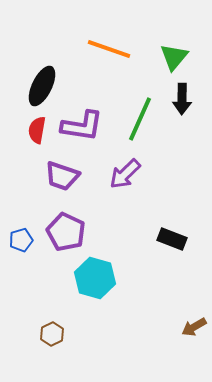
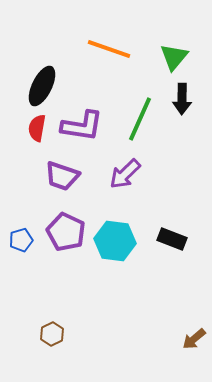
red semicircle: moved 2 px up
cyan hexagon: moved 20 px right, 37 px up; rotated 9 degrees counterclockwise
brown arrow: moved 12 px down; rotated 10 degrees counterclockwise
